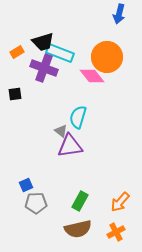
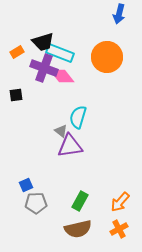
pink diamond: moved 30 px left
black square: moved 1 px right, 1 px down
orange cross: moved 3 px right, 3 px up
